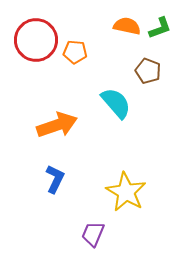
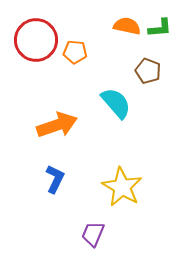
green L-shape: rotated 15 degrees clockwise
yellow star: moved 4 px left, 5 px up
